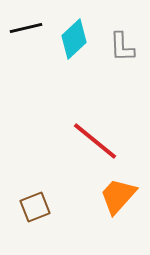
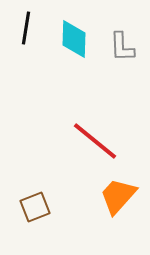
black line: rotated 68 degrees counterclockwise
cyan diamond: rotated 45 degrees counterclockwise
